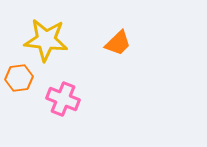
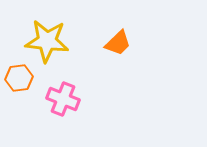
yellow star: moved 1 px right, 1 px down
